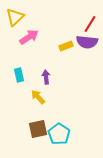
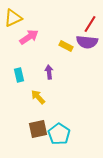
yellow triangle: moved 2 px left, 1 px down; rotated 18 degrees clockwise
yellow rectangle: rotated 48 degrees clockwise
purple arrow: moved 3 px right, 5 px up
